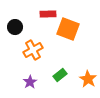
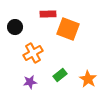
orange cross: moved 3 px down
purple star: rotated 24 degrees clockwise
